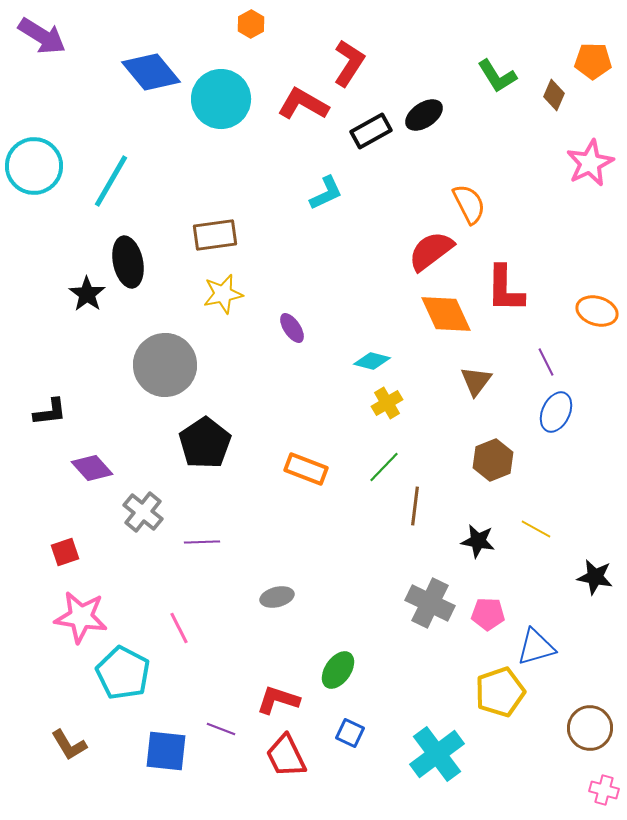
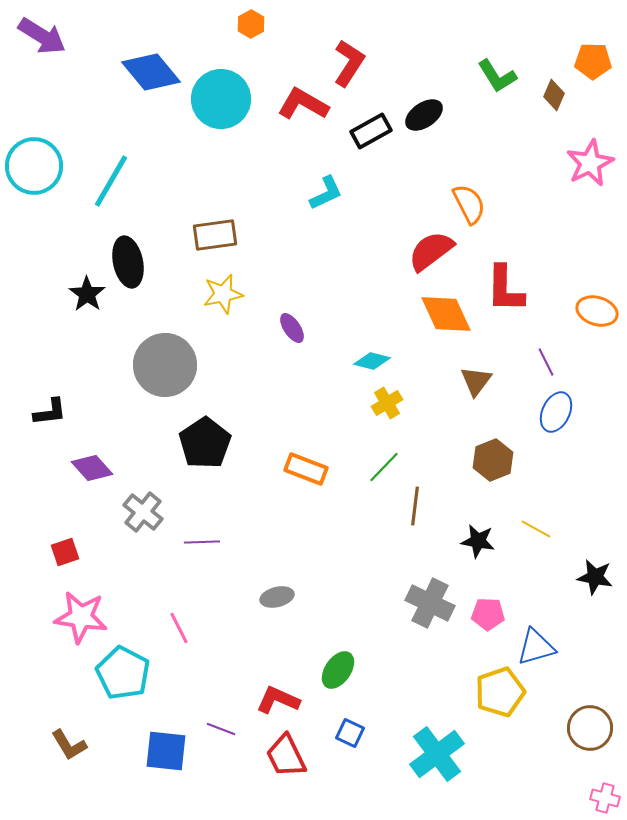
red L-shape at (278, 700): rotated 6 degrees clockwise
pink cross at (604, 790): moved 1 px right, 8 px down
